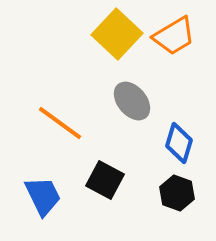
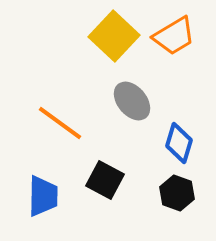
yellow square: moved 3 px left, 2 px down
blue trapezoid: rotated 27 degrees clockwise
